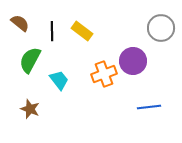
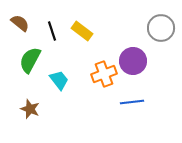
black line: rotated 18 degrees counterclockwise
blue line: moved 17 px left, 5 px up
